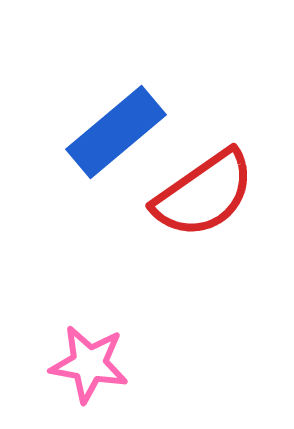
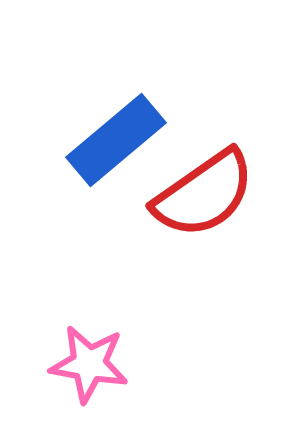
blue rectangle: moved 8 px down
